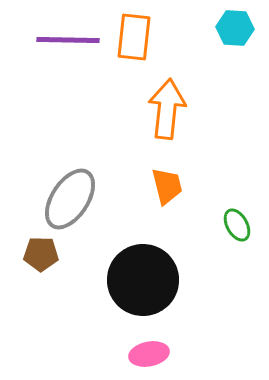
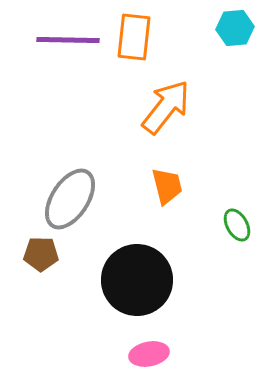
cyan hexagon: rotated 9 degrees counterclockwise
orange arrow: moved 1 px left, 2 px up; rotated 32 degrees clockwise
black circle: moved 6 px left
